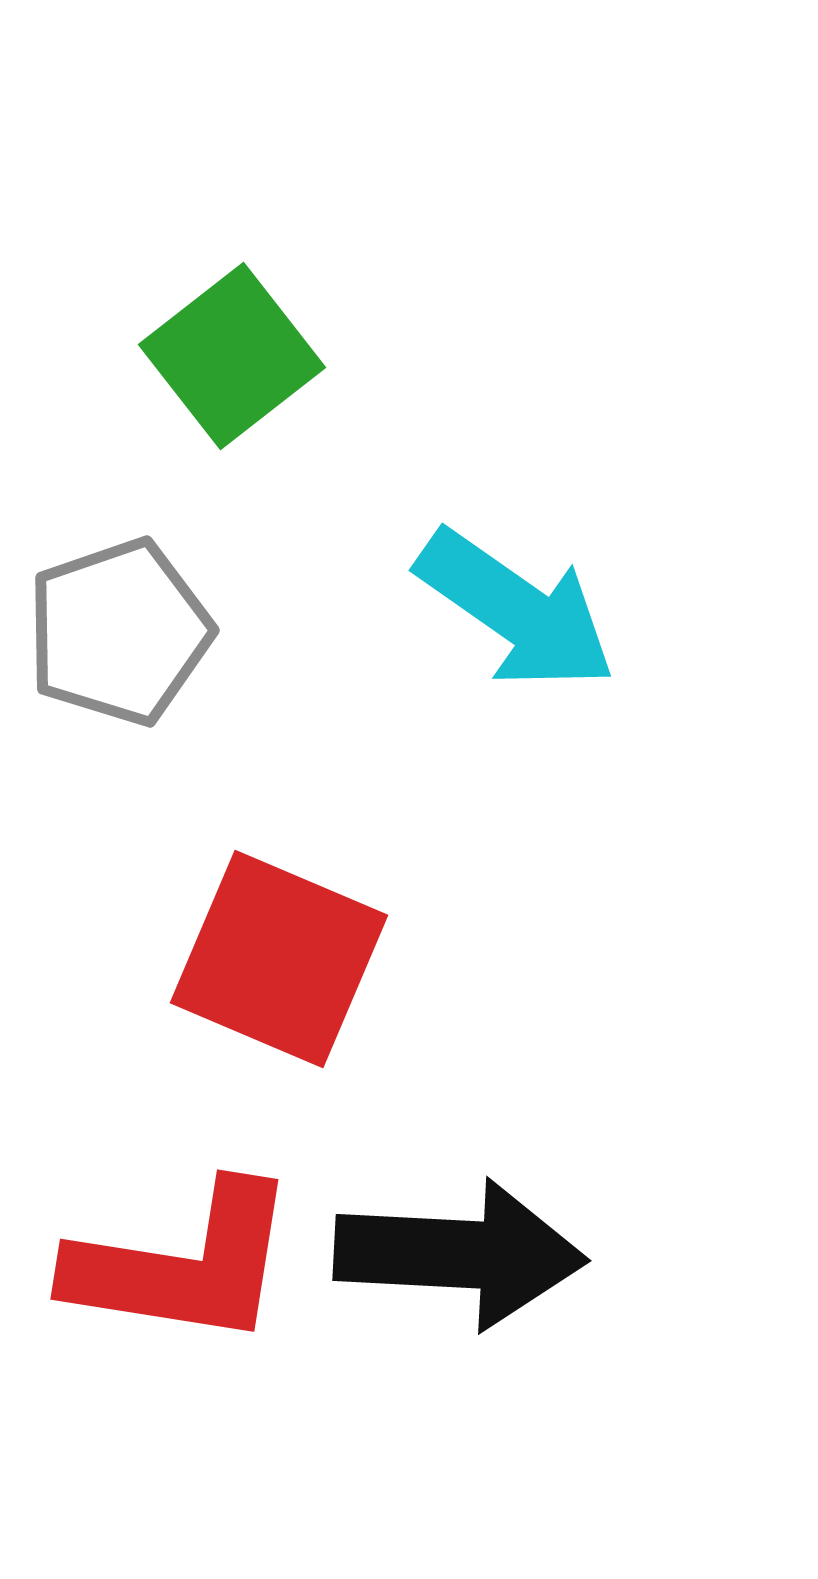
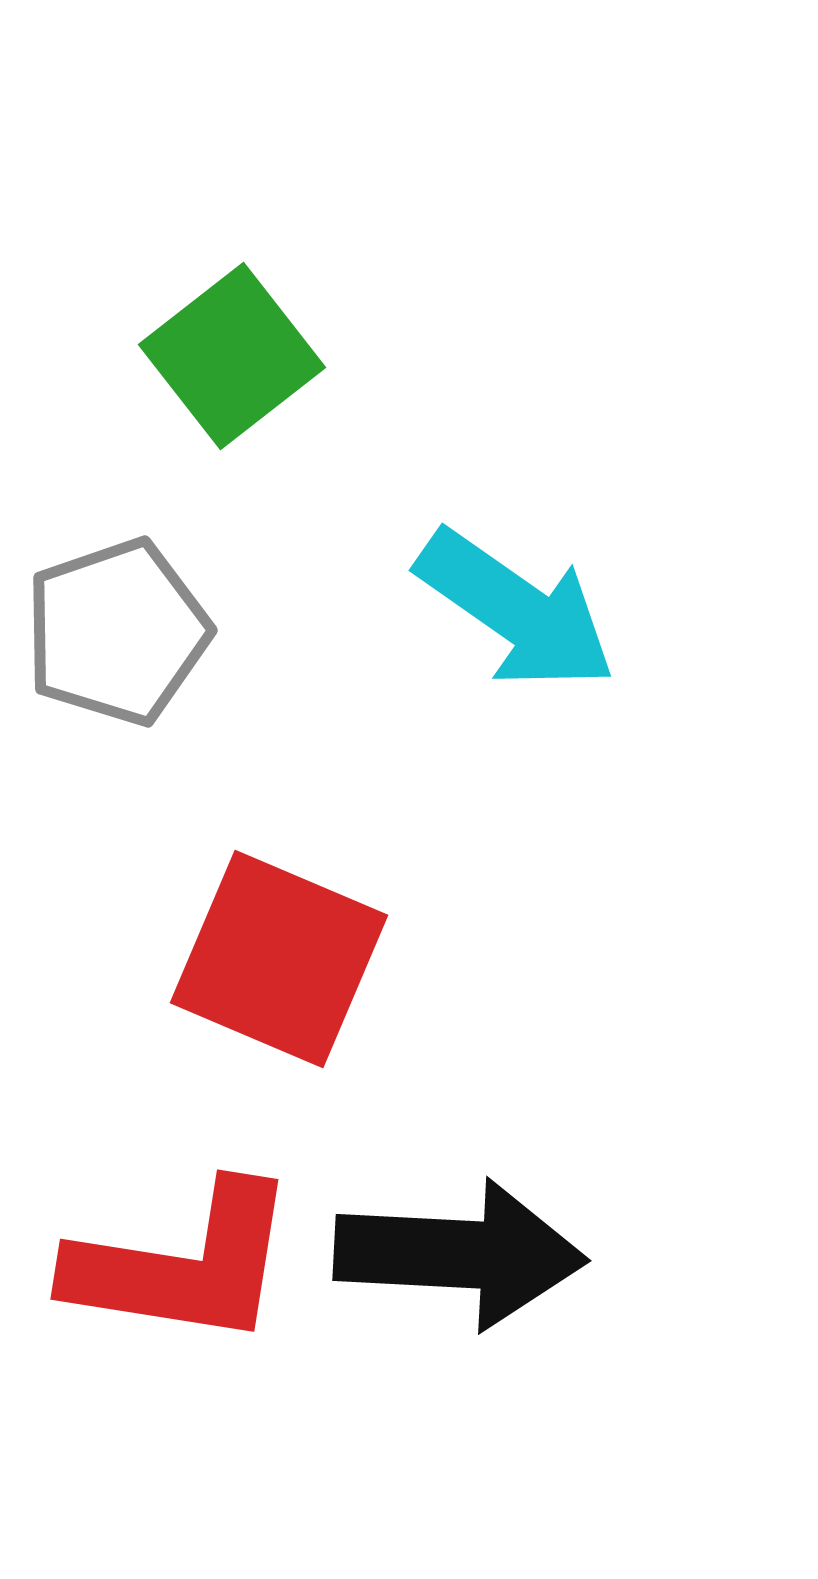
gray pentagon: moved 2 px left
